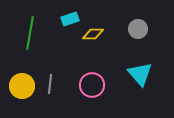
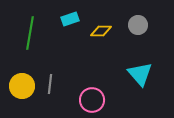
gray circle: moved 4 px up
yellow diamond: moved 8 px right, 3 px up
pink circle: moved 15 px down
